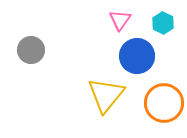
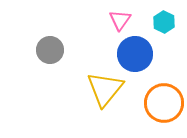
cyan hexagon: moved 1 px right, 1 px up
gray circle: moved 19 px right
blue circle: moved 2 px left, 2 px up
yellow triangle: moved 1 px left, 6 px up
